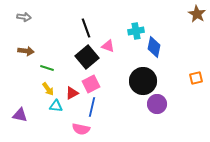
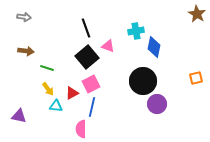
purple triangle: moved 1 px left, 1 px down
pink semicircle: rotated 78 degrees clockwise
